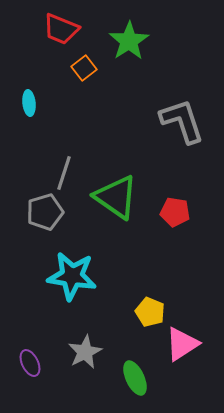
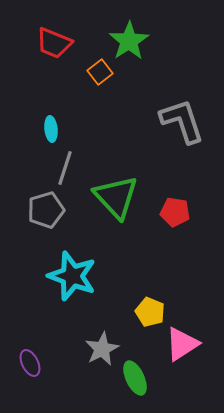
red trapezoid: moved 7 px left, 14 px down
orange square: moved 16 px right, 4 px down
cyan ellipse: moved 22 px right, 26 px down
gray line: moved 1 px right, 5 px up
green triangle: rotated 12 degrees clockwise
gray pentagon: moved 1 px right, 2 px up
cyan star: rotated 12 degrees clockwise
gray star: moved 17 px right, 3 px up
